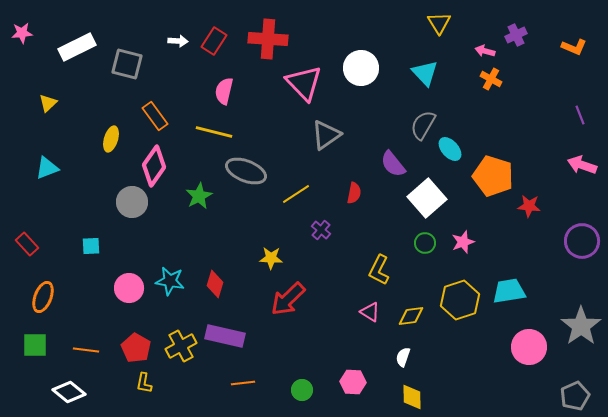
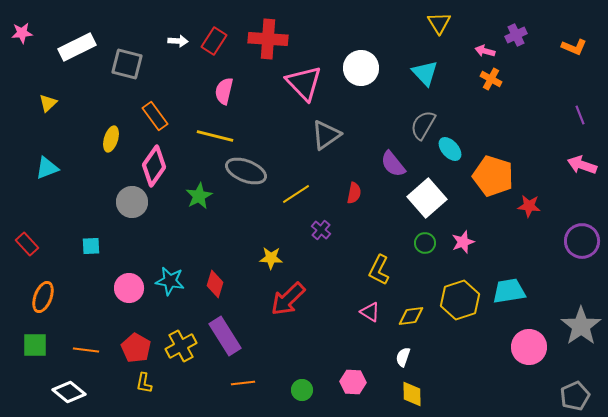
yellow line at (214, 132): moved 1 px right, 4 px down
purple rectangle at (225, 336): rotated 45 degrees clockwise
yellow diamond at (412, 397): moved 3 px up
